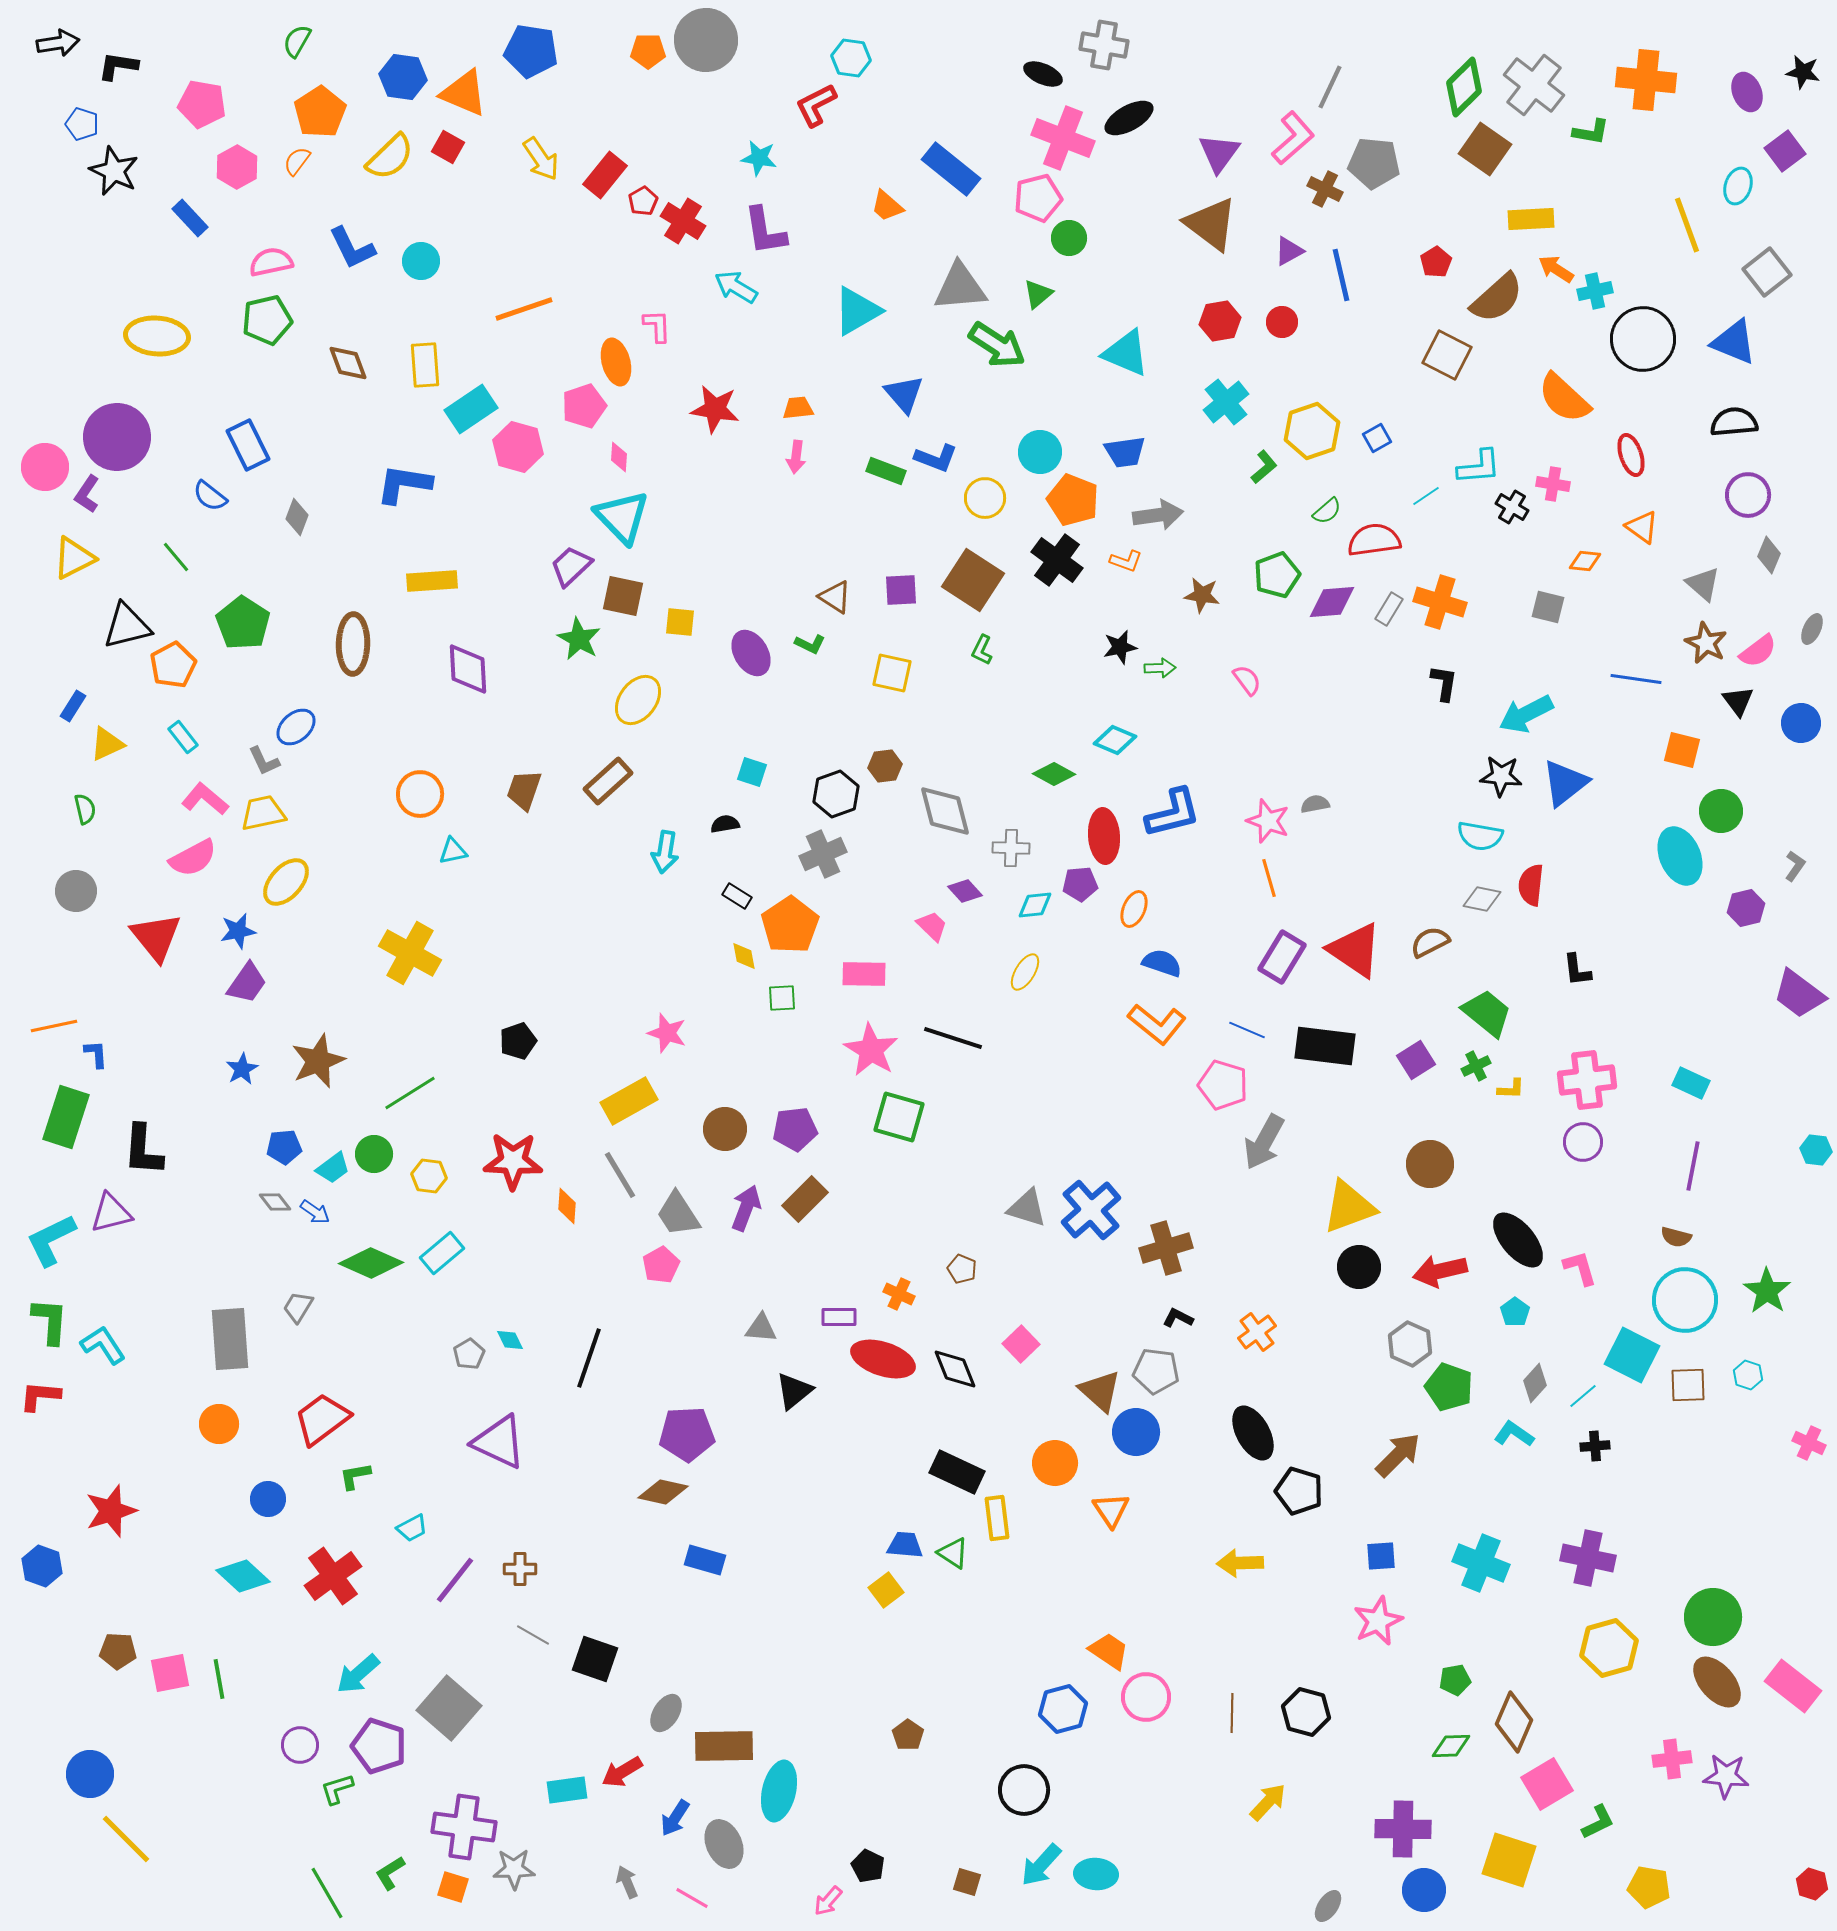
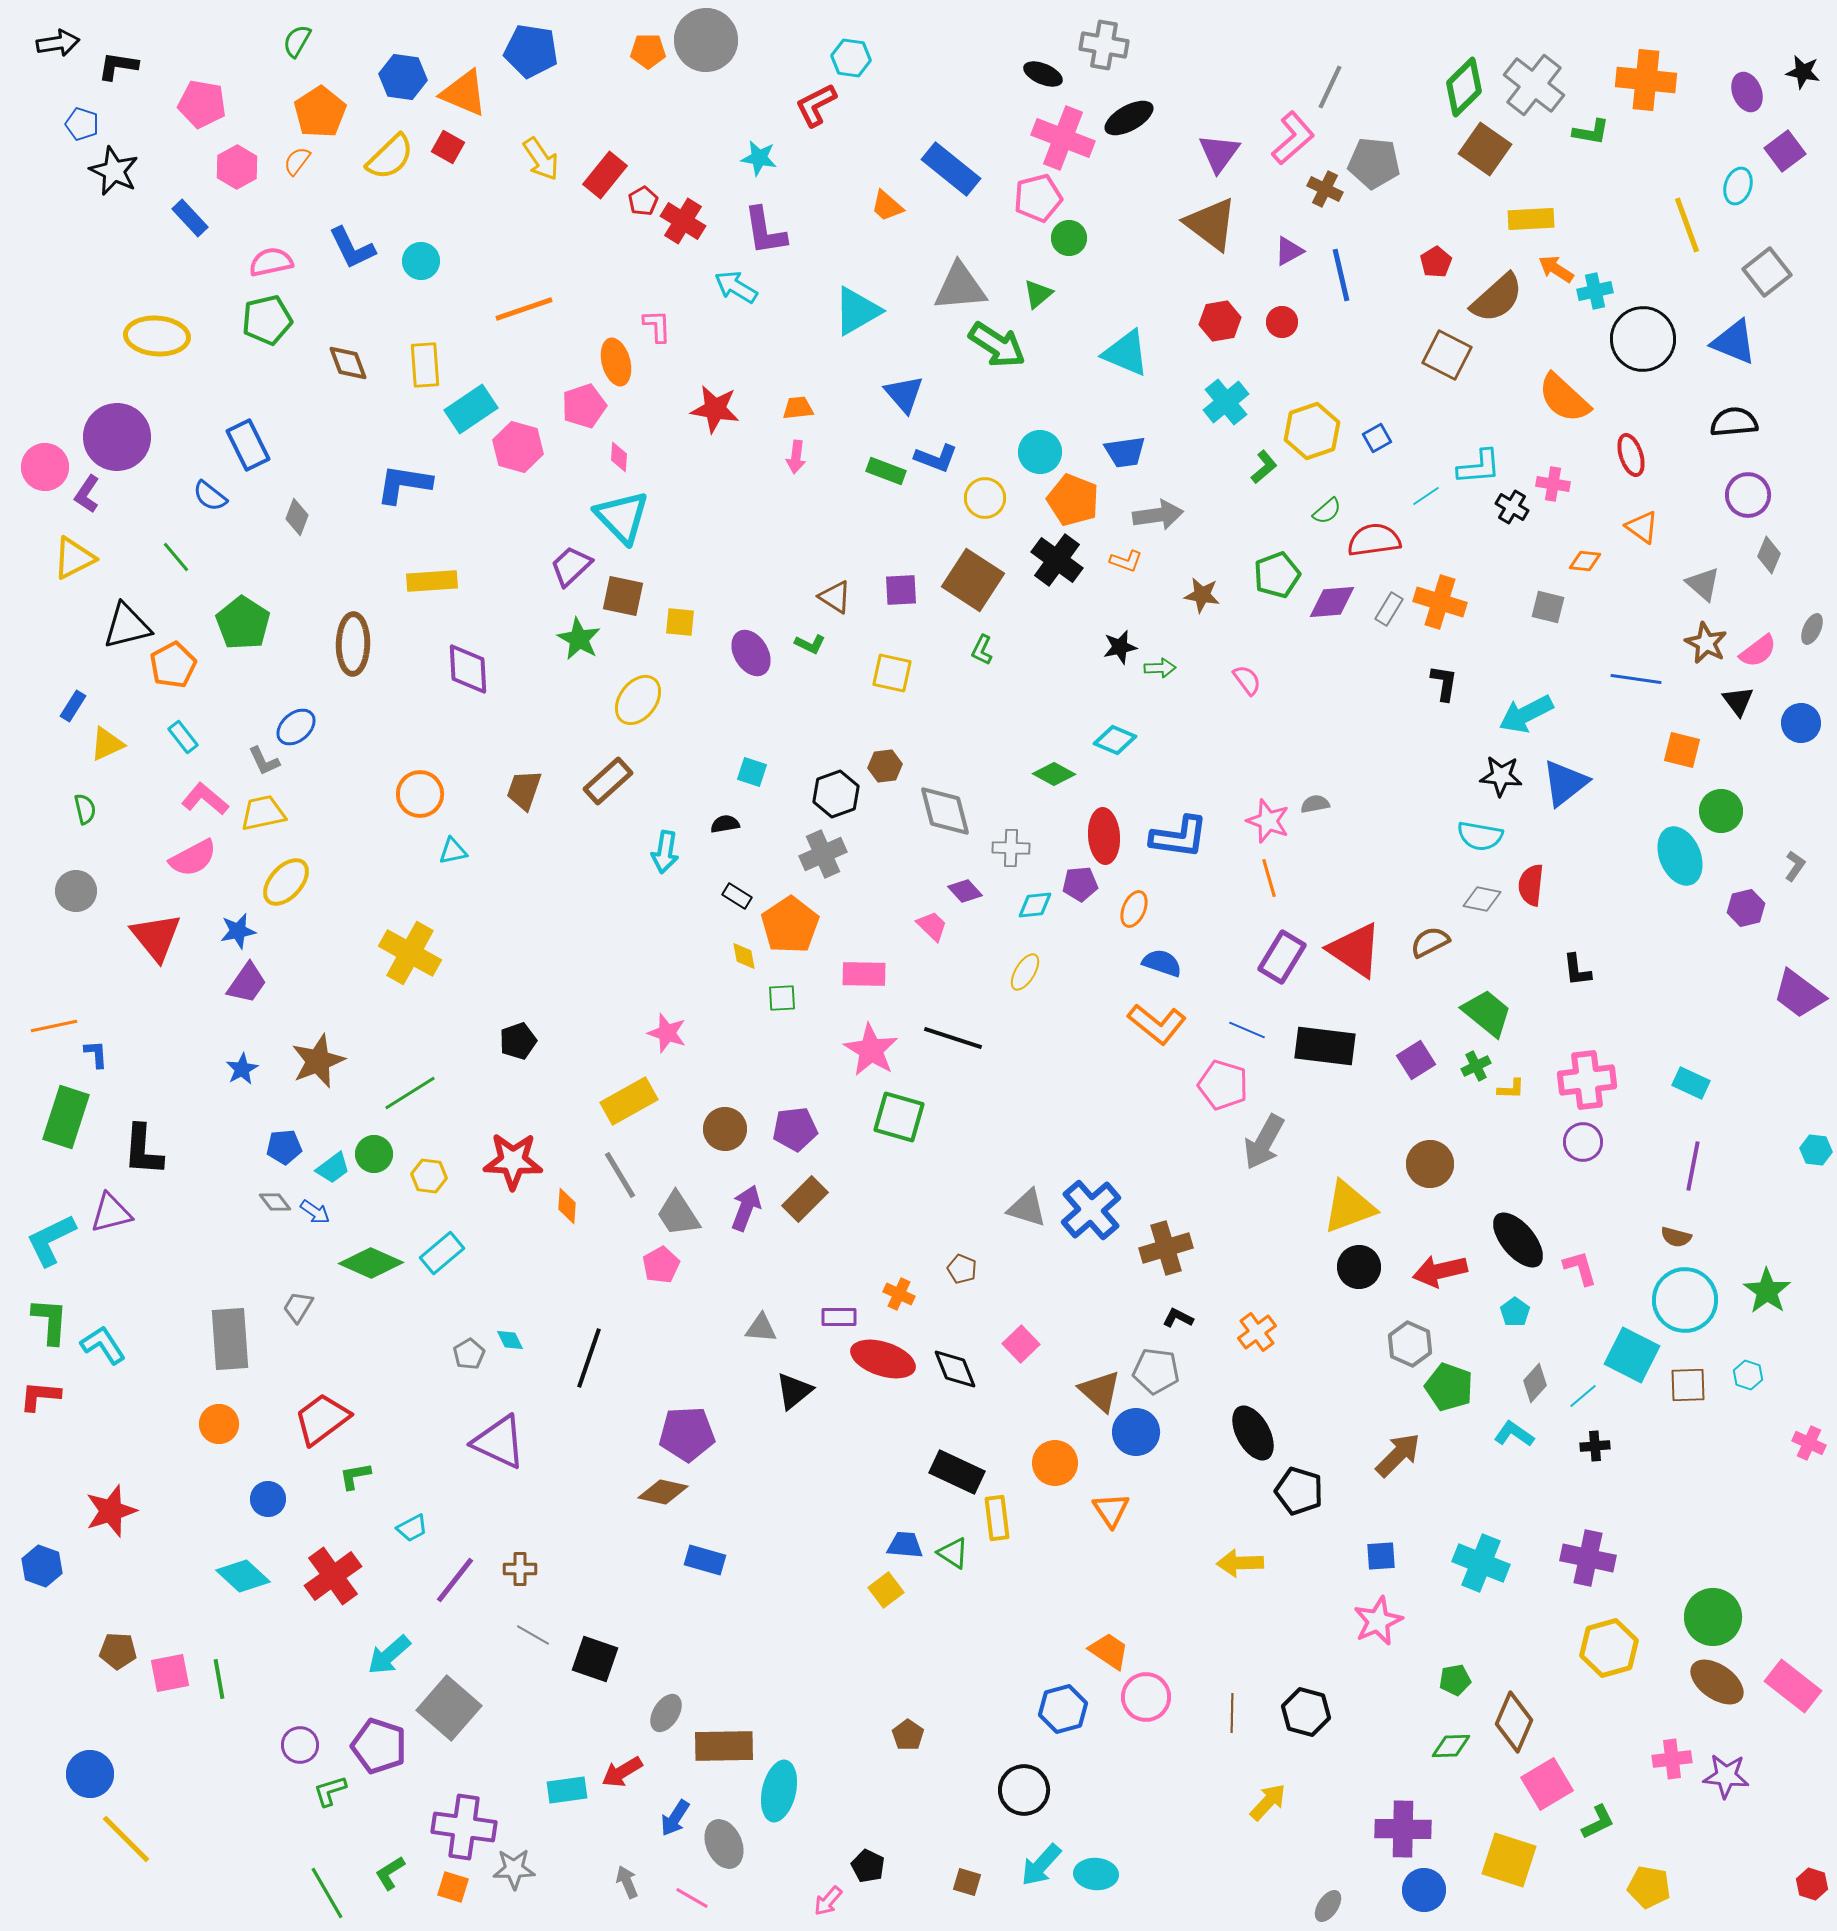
blue L-shape at (1173, 813): moved 6 px right, 24 px down; rotated 22 degrees clockwise
cyan arrow at (358, 1674): moved 31 px right, 19 px up
brown ellipse at (1717, 1682): rotated 14 degrees counterclockwise
green L-shape at (337, 1789): moved 7 px left, 2 px down
